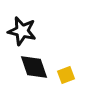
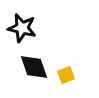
black star: moved 3 px up
